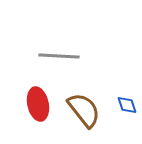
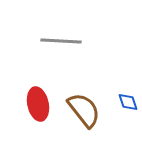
gray line: moved 2 px right, 15 px up
blue diamond: moved 1 px right, 3 px up
